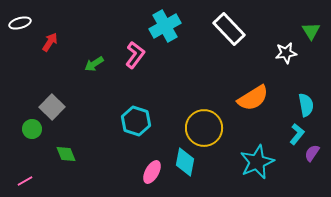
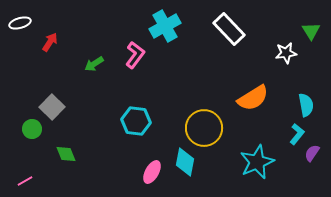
cyan hexagon: rotated 12 degrees counterclockwise
